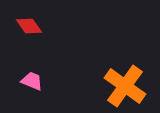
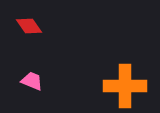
orange cross: rotated 36 degrees counterclockwise
